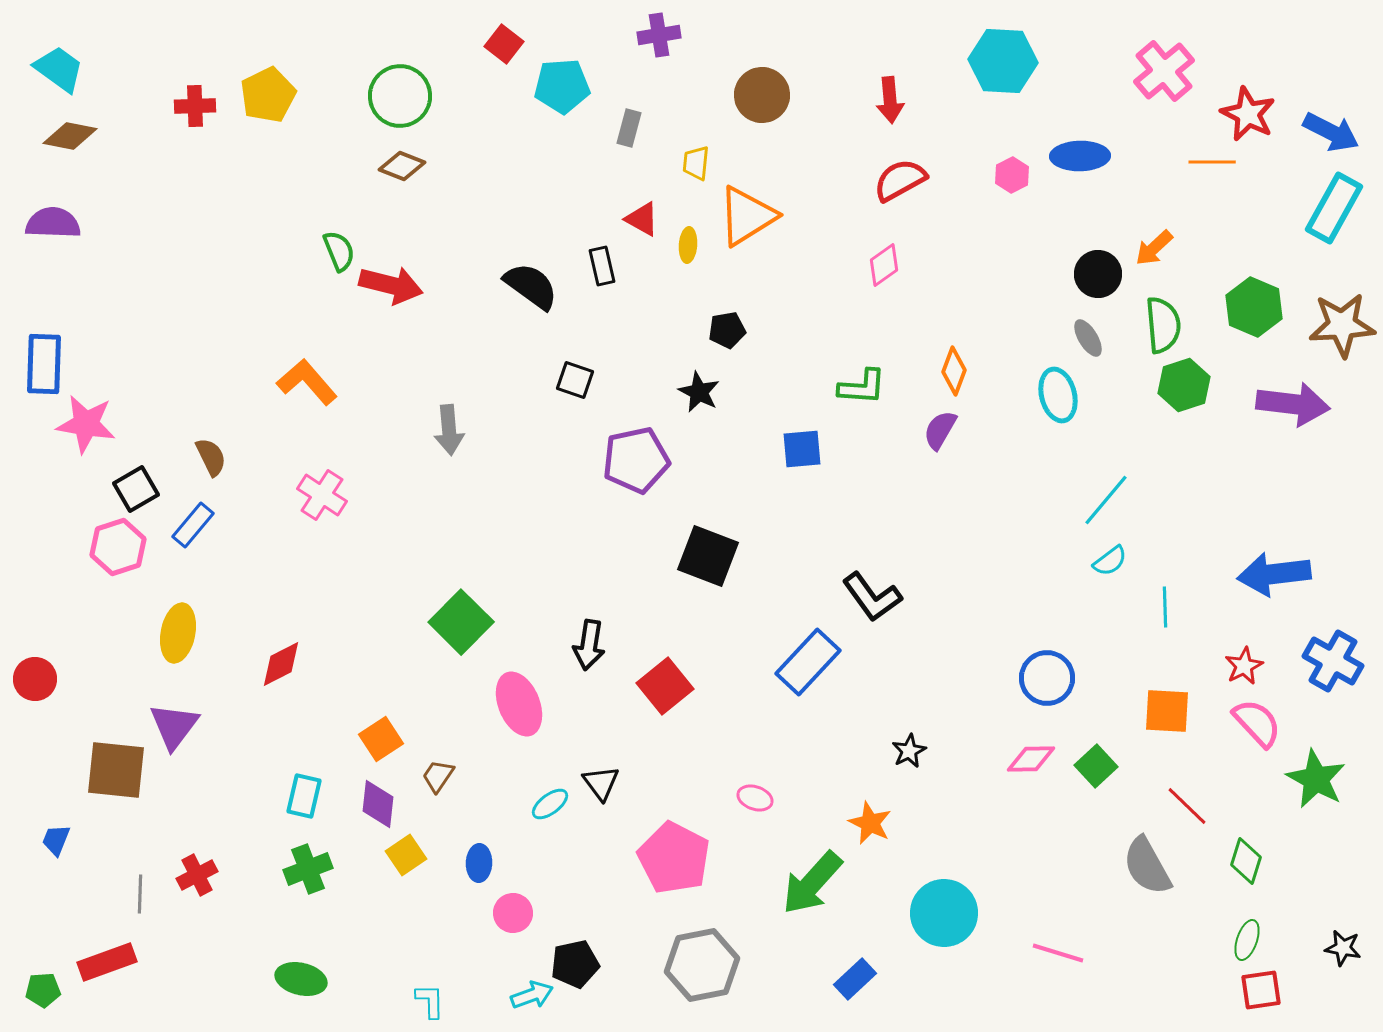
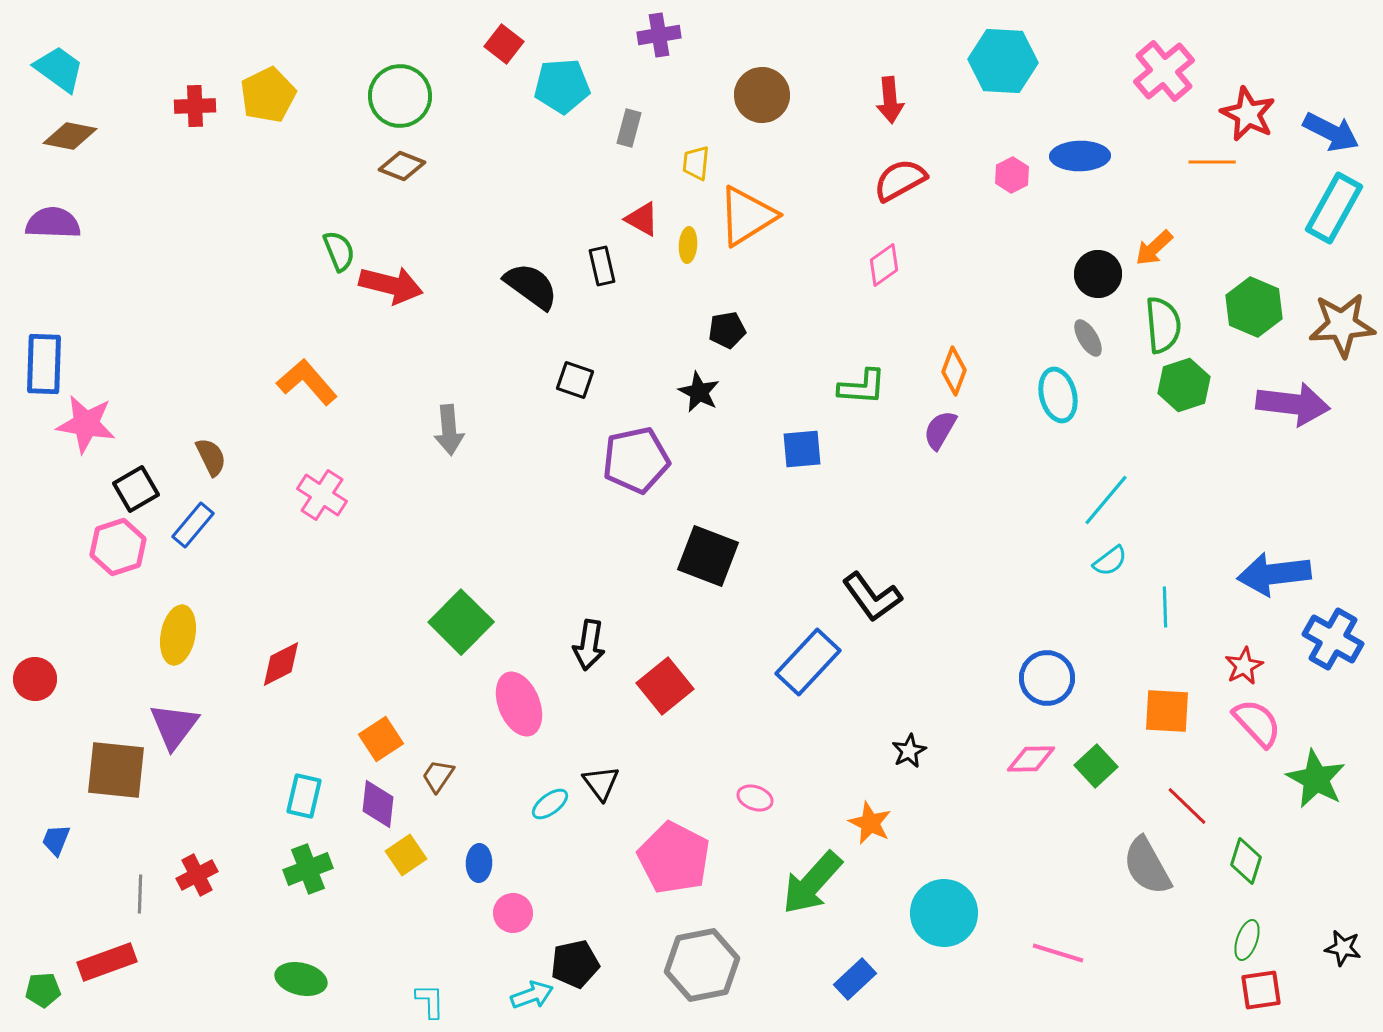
yellow ellipse at (178, 633): moved 2 px down
blue cross at (1333, 661): moved 22 px up
